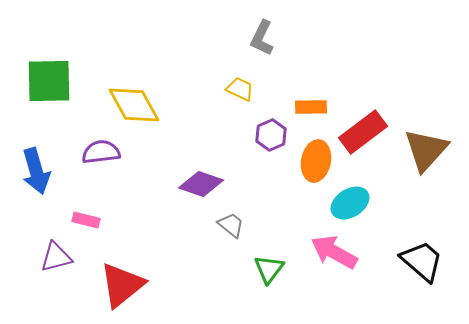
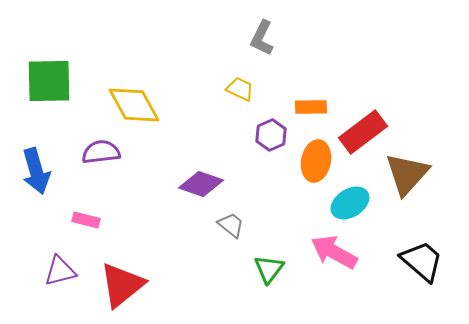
brown triangle: moved 19 px left, 24 px down
purple triangle: moved 4 px right, 14 px down
